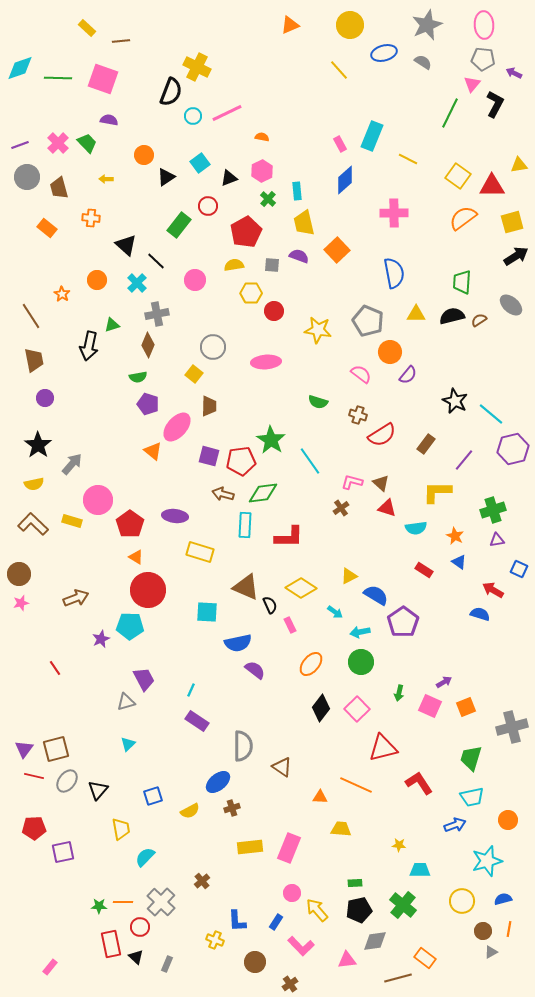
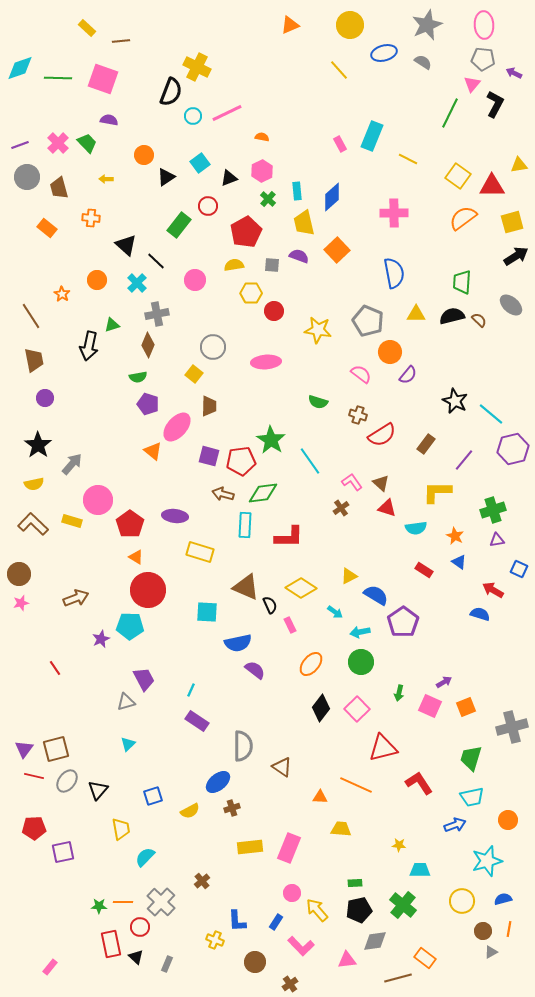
blue diamond at (345, 180): moved 13 px left, 17 px down
brown semicircle at (479, 320): rotated 77 degrees clockwise
pink L-shape at (352, 482): rotated 40 degrees clockwise
